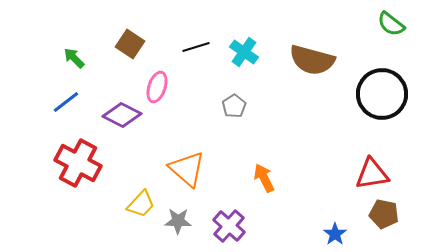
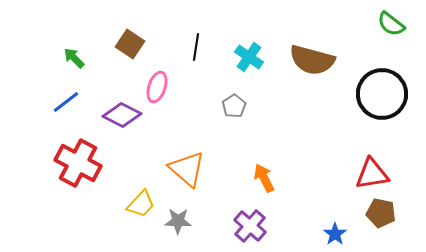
black line: rotated 64 degrees counterclockwise
cyan cross: moved 5 px right, 5 px down
brown pentagon: moved 3 px left, 1 px up
purple cross: moved 21 px right
